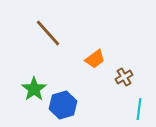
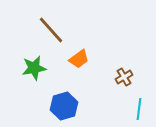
brown line: moved 3 px right, 3 px up
orange trapezoid: moved 16 px left
green star: moved 21 px up; rotated 25 degrees clockwise
blue hexagon: moved 1 px right, 1 px down
